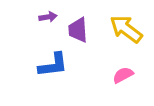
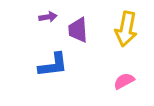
yellow arrow: rotated 116 degrees counterclockwise
pink semicircle: moved 1 px right, 6 px down
